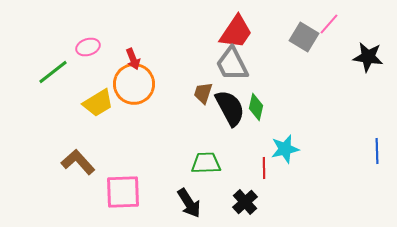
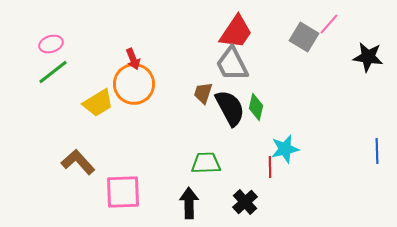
pink ellipse: moved 37 px left, 3 px up
red line: moved 6 px right, 1 px up
black arrow: rotated 148 degrees counterclockwise
